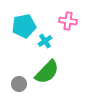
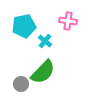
cyan cross: rotated 16 degrees counterclockwise
green semicircle: moved 4 px left
gray circle: moved 2 px right
